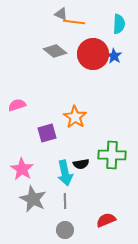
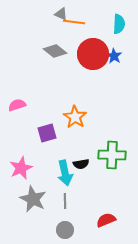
pink star: moved 1 px left, 1 px up; rotated 15 degrees clockwise
